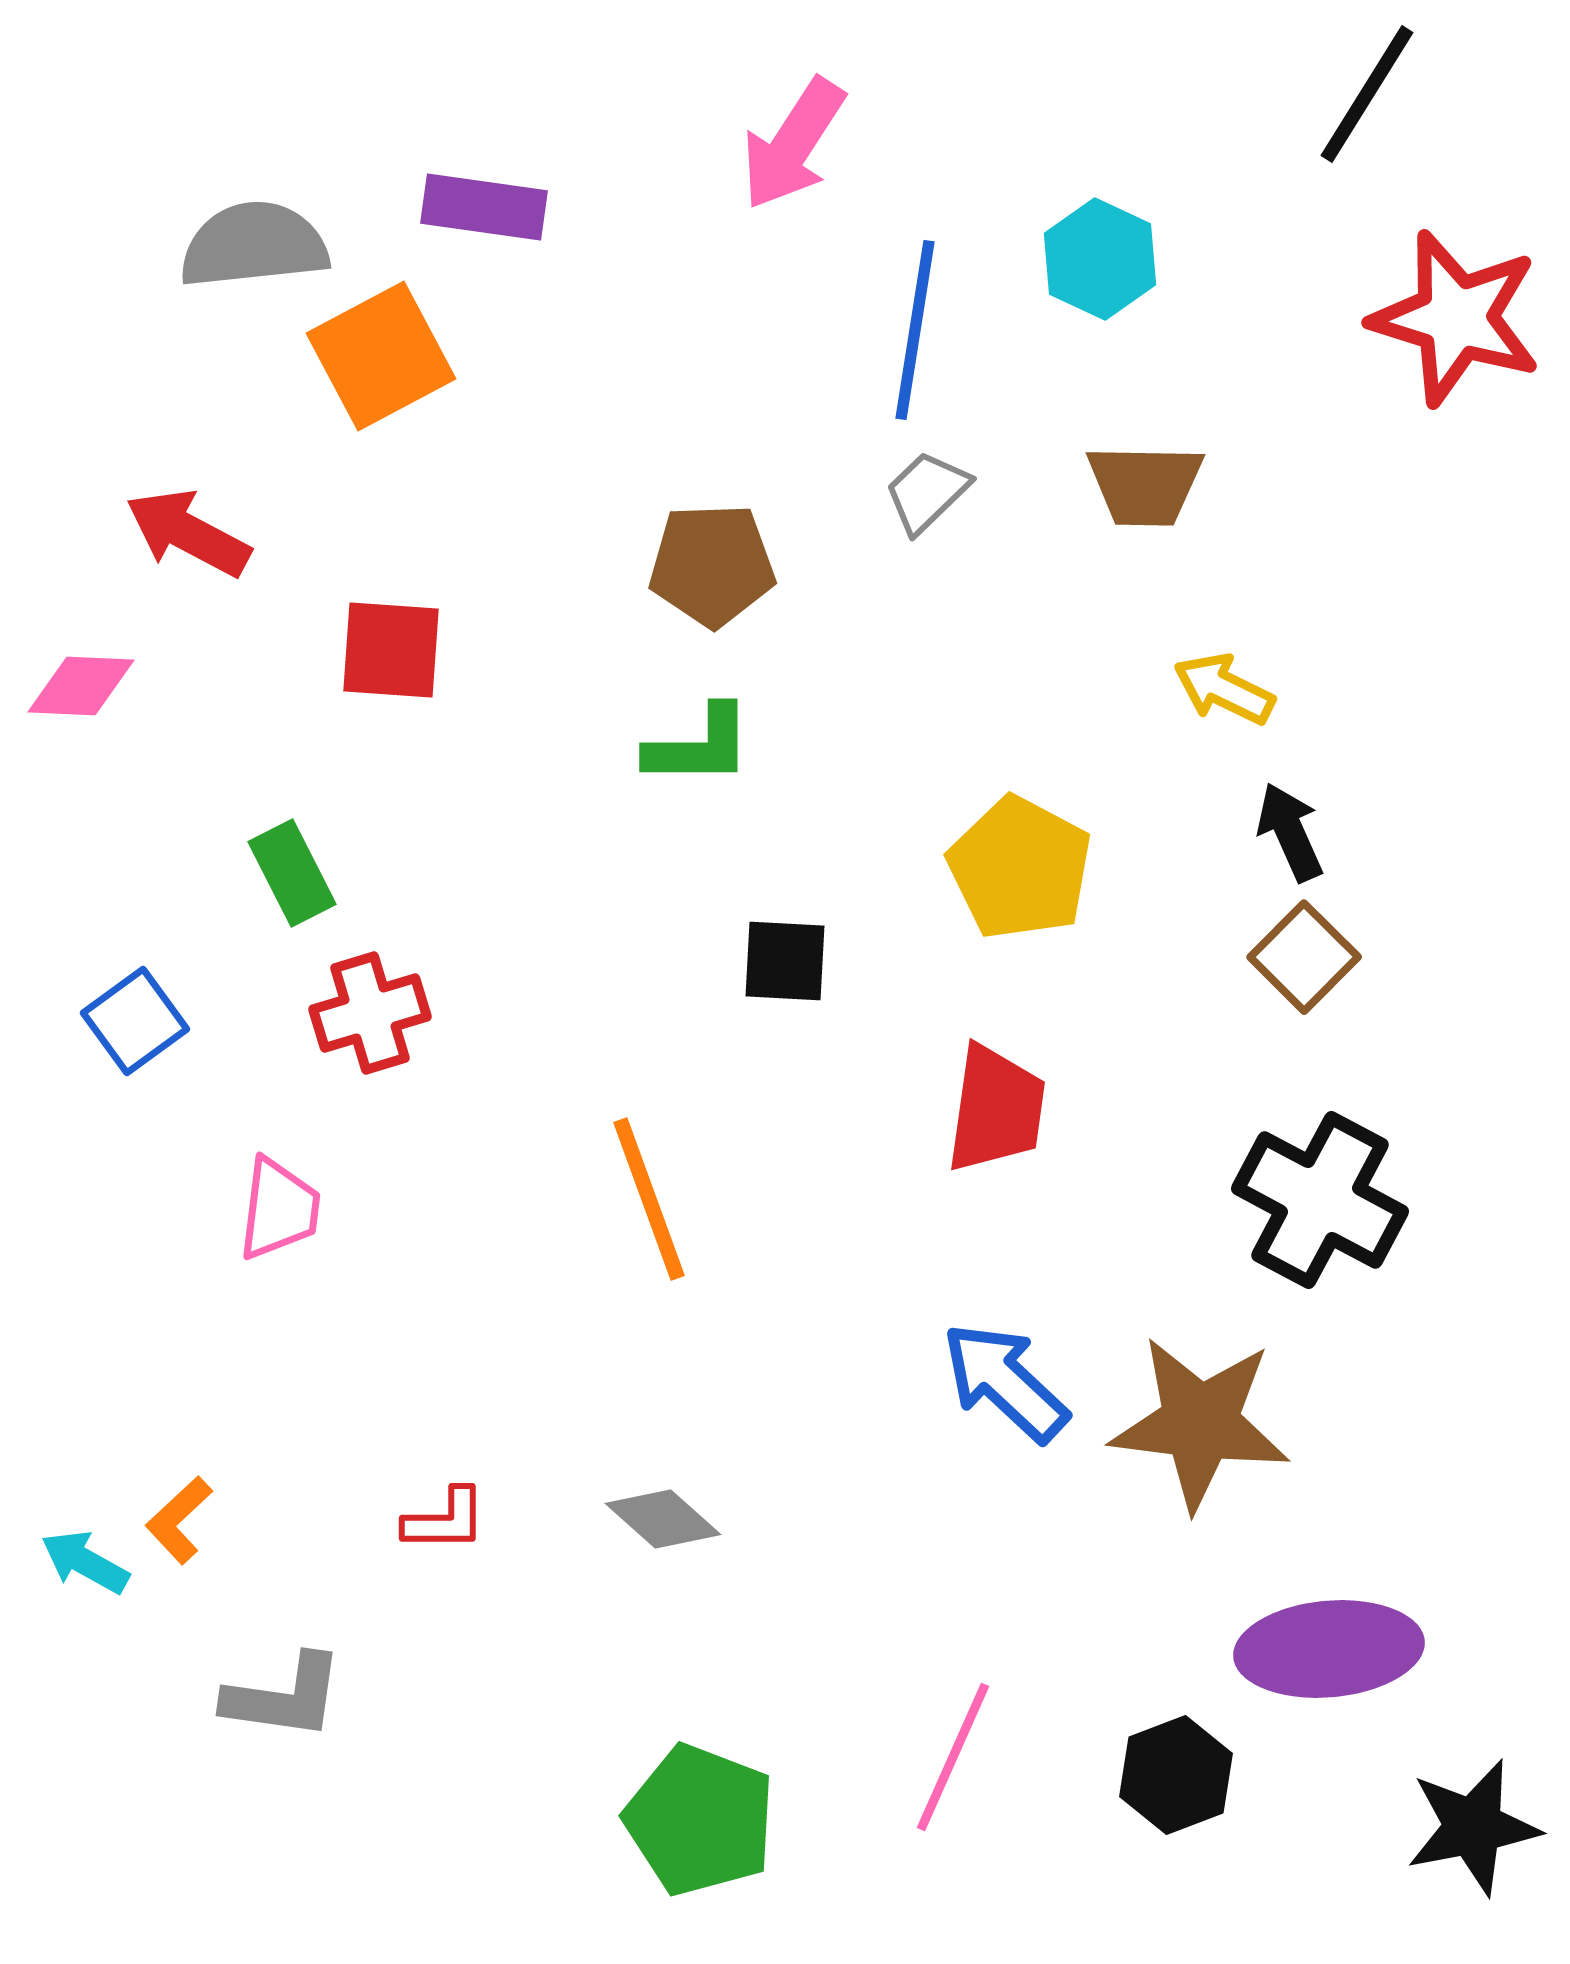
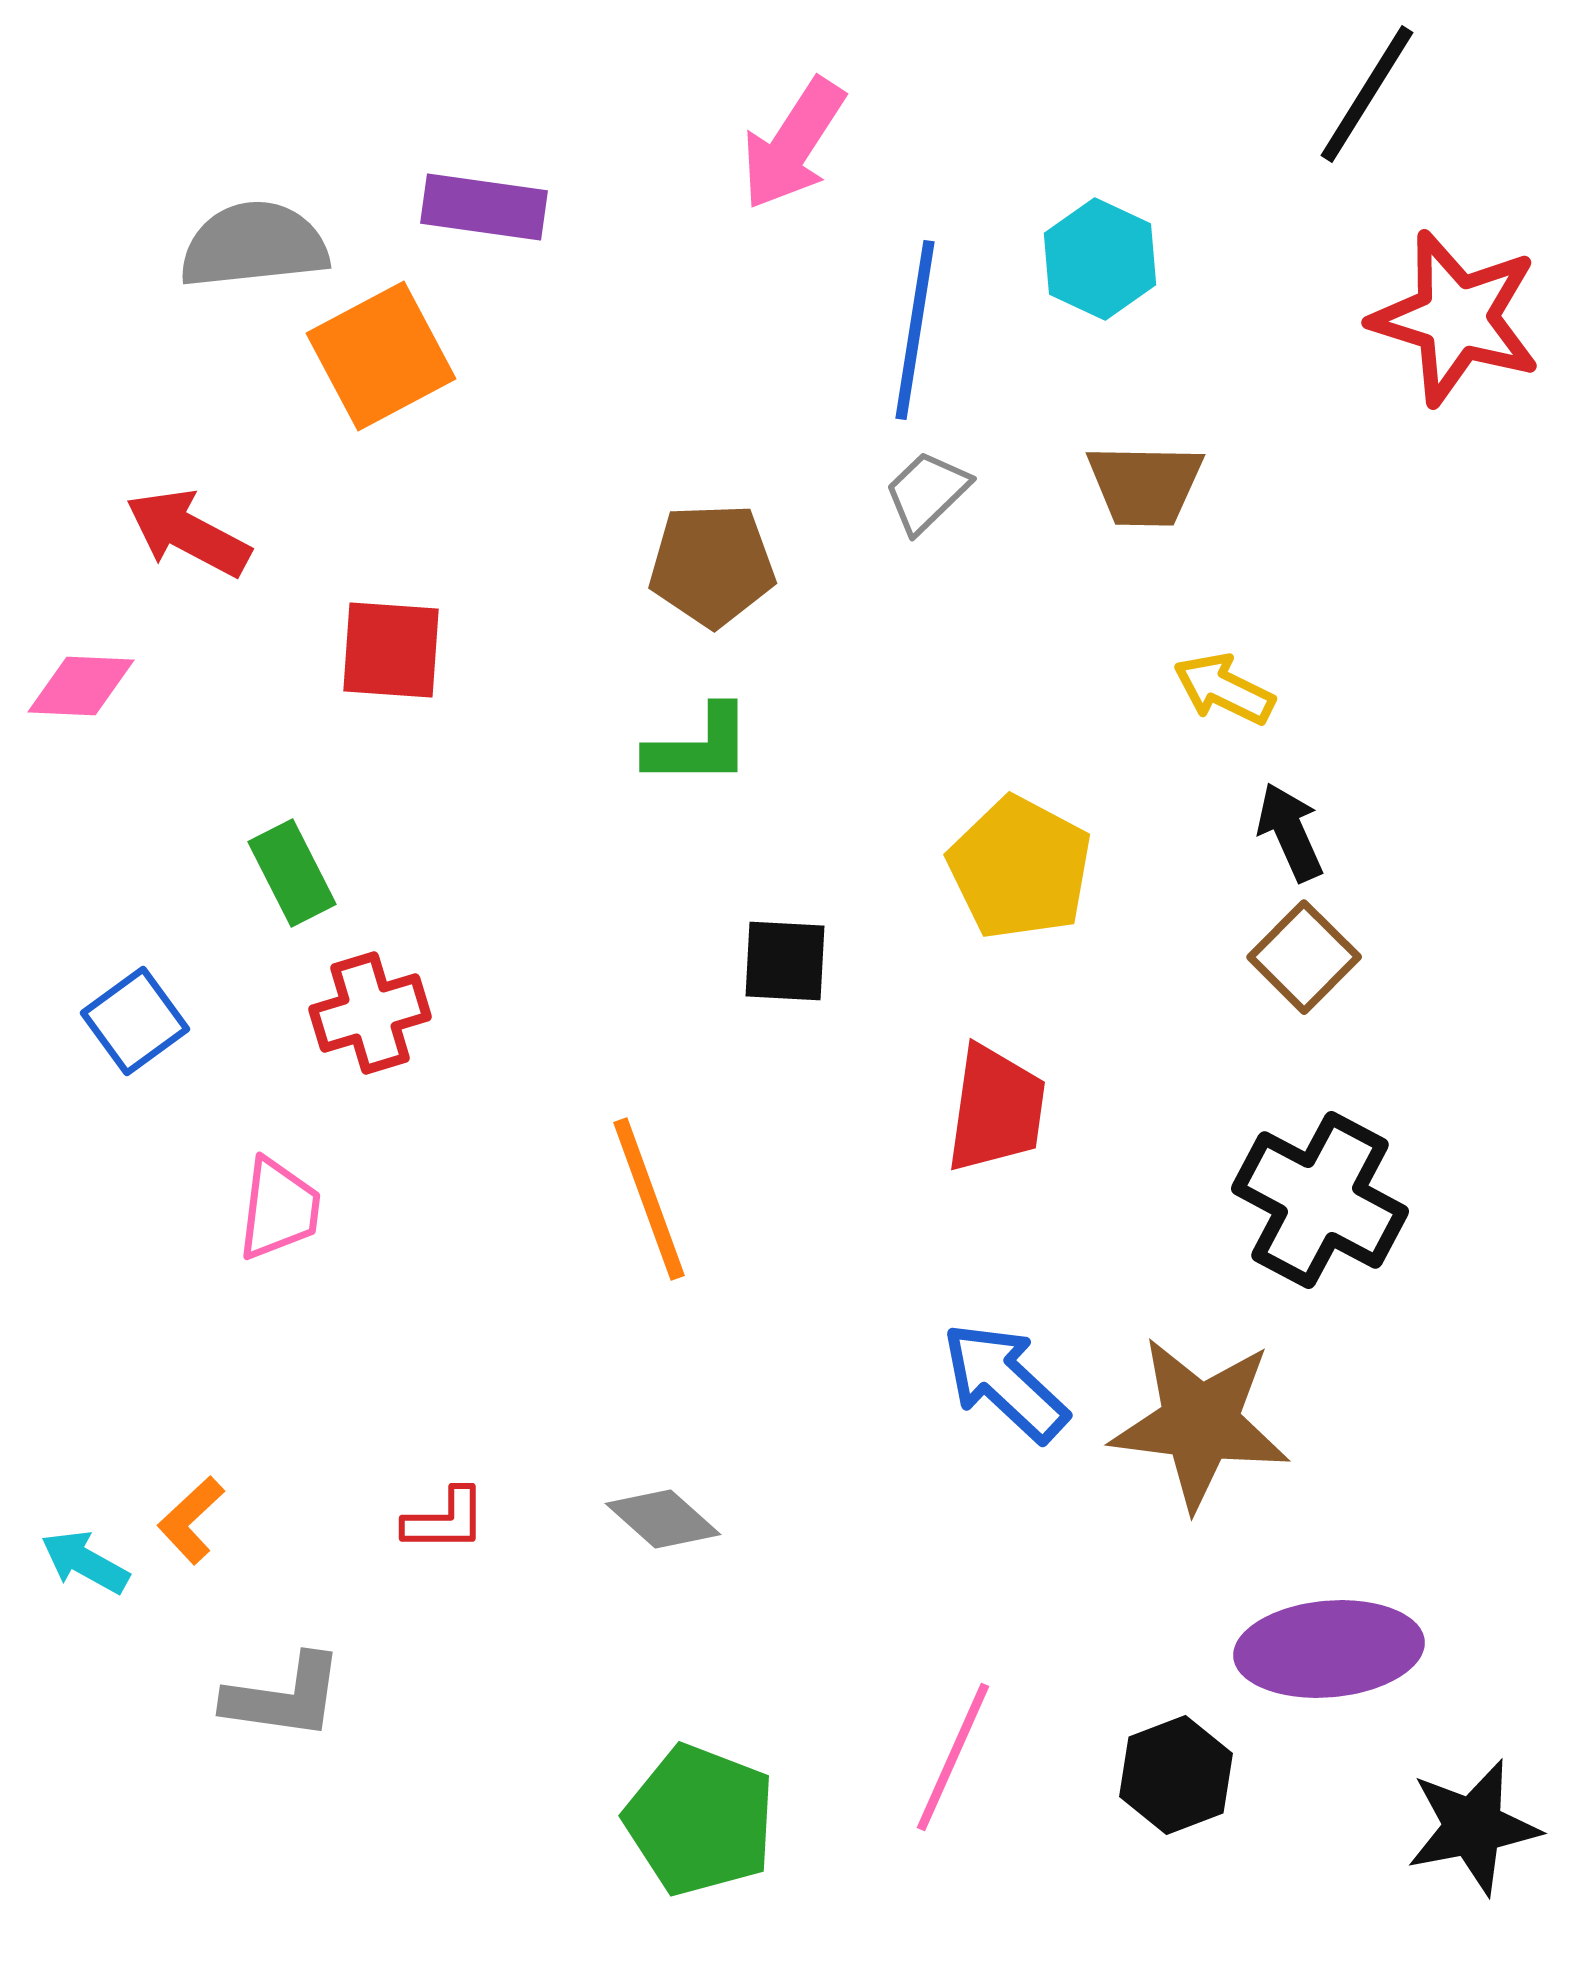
orange L-shape: moved 12 px right
